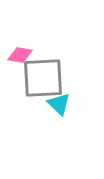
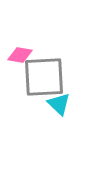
gray square: moved 1 px right, 1 px up
